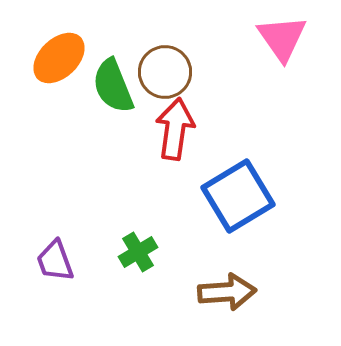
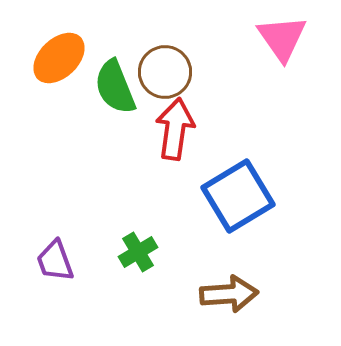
green semicircle: moved 2 px right, 1 px down
brown arrow: moved 2 px right, 2 px down
